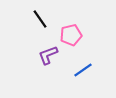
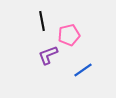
black line: moved 2 px right, 2 px down; rotated 24 degrees clockwise
pink pentagon: moved 2 px left
